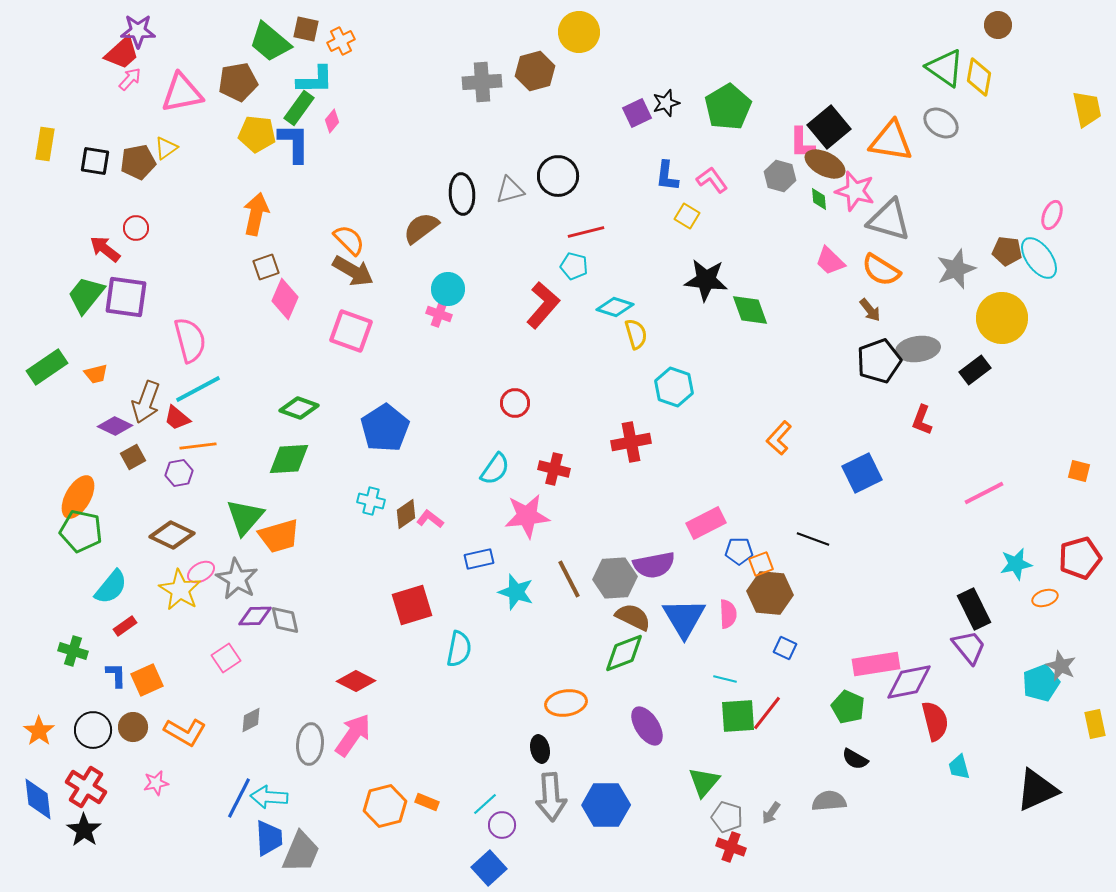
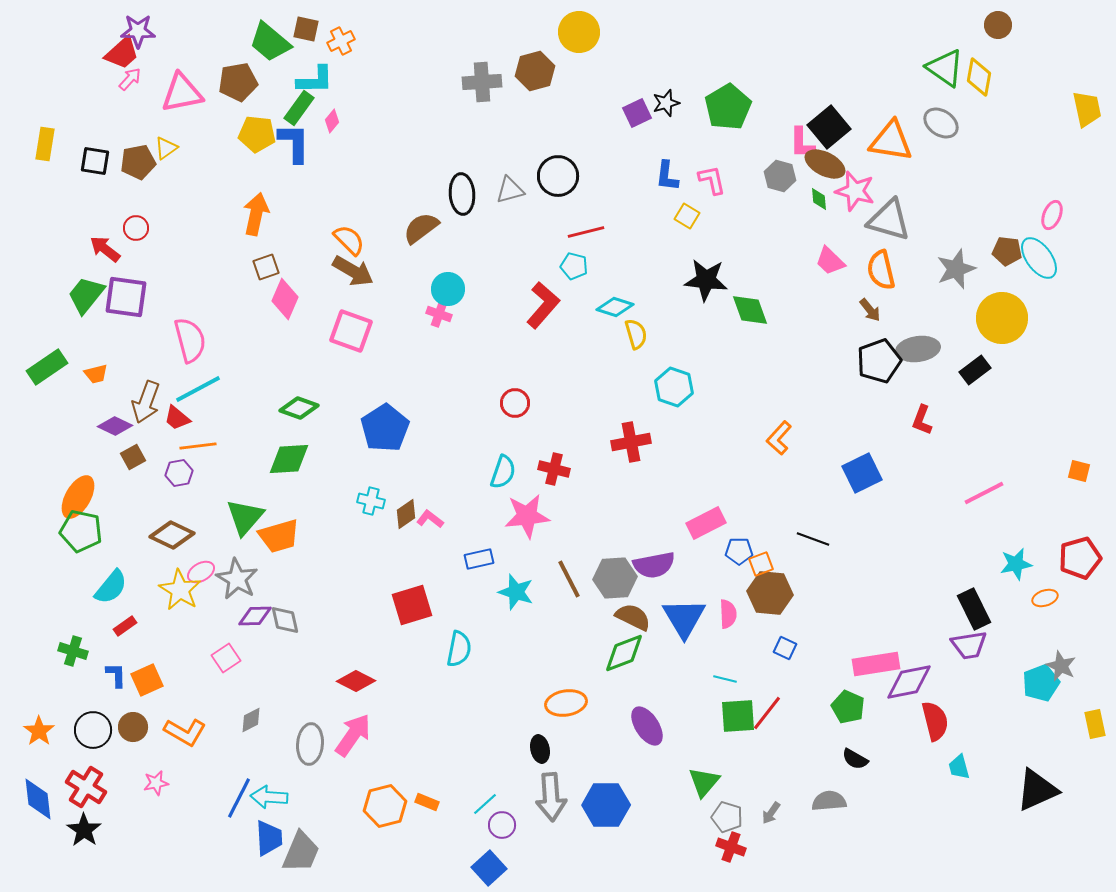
pink L-shape at (712, 180): rotated 24 degrees clockwise
orange semicircle at (881, 270): rotated 45 degrees clockwise
cyan semicircle at (495, 469): moved 8 px right, 3 px down; rotated 16 degrees counterclockwise
purple trapezoid at (969, 647): moved 2 px up; rotated 120 degrees clockwise
